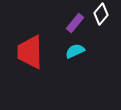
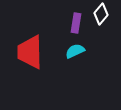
purple rectangle: moved 1 px right; rotated 30 degrees counterclockwise
